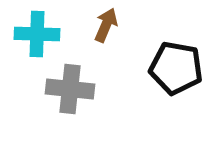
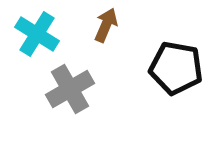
cyan cross: rotated 30 degrees clockwise
gray cross: rotated 36 degrees counterclockwise
